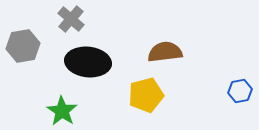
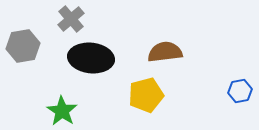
gray cross: rotated 8 degrees clockwise
black ellipse: moved 3 px right, 4 px up
